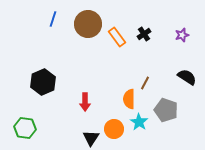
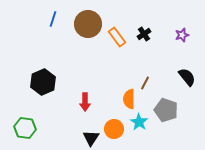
black semicircle: rotated 18 degrees clockwise
